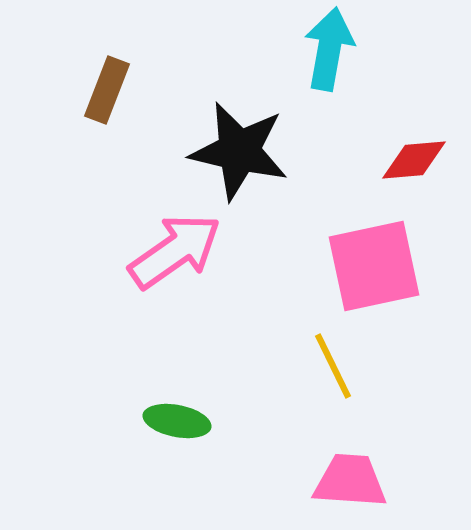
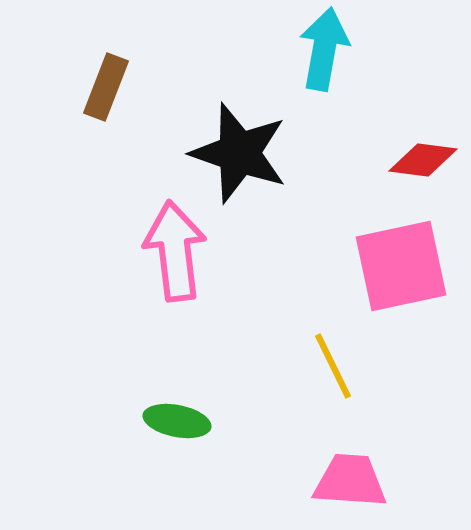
cyan arrow: moved 5 px left
brown rectangle: moved 1 px left, 3 px up
black star: moved 2 px down; rotated 6 degrees clockwise
red diamond: moved 9 px right; rotated 12 degrees clockwise
pink arrow: rotated 62 degrees counterclockwise
pink square: moved 27 px right
